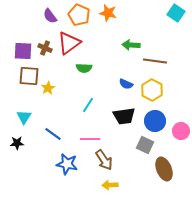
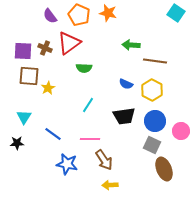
gray square: moved 7 px right
